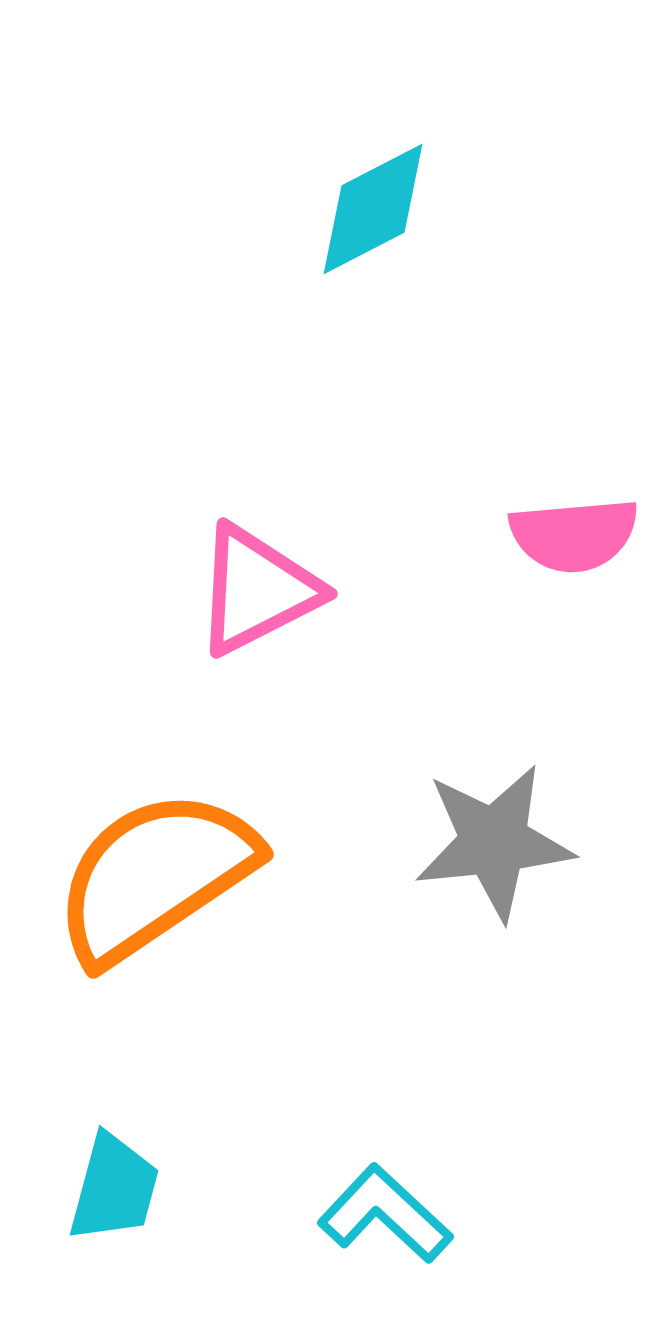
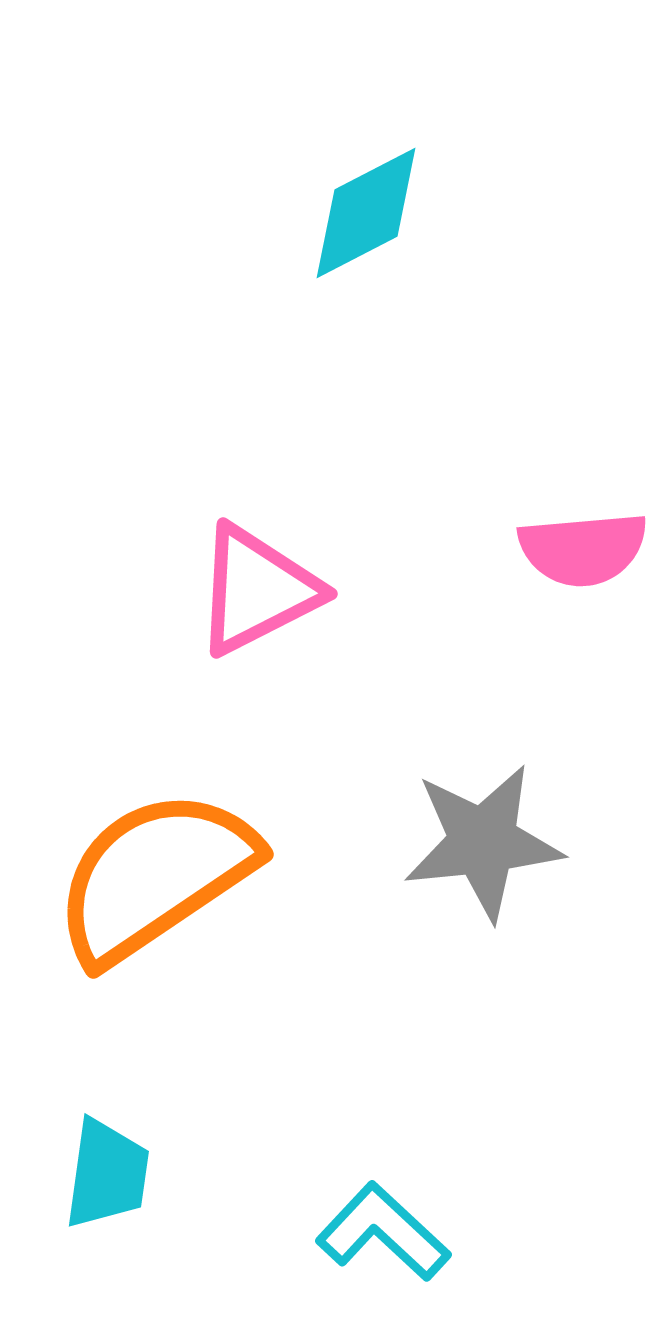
cyan diamond: moved 7 px left, 4 px down
pink semicircle: moved 9 px right, 14 px down
gray star: moved 11 px left
cyan trapezoid: moved 7 px left, 14 px up; rotated 7 degrees counterclockwise
cyan L-shape: moved 2 px left, 18 px down
